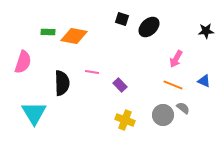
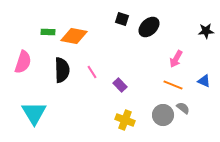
pink line: rotated 48 degrees clockwise
black semicircle: moved 13 px up
